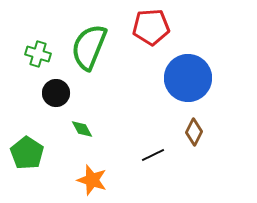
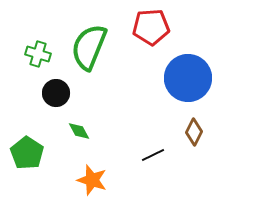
green diamond: moved 3 px left, 2 px down
